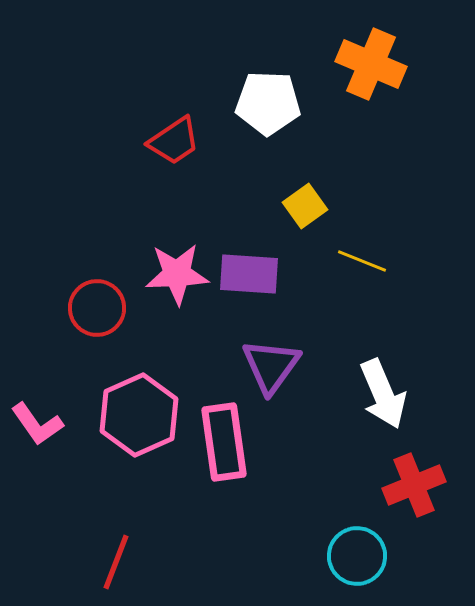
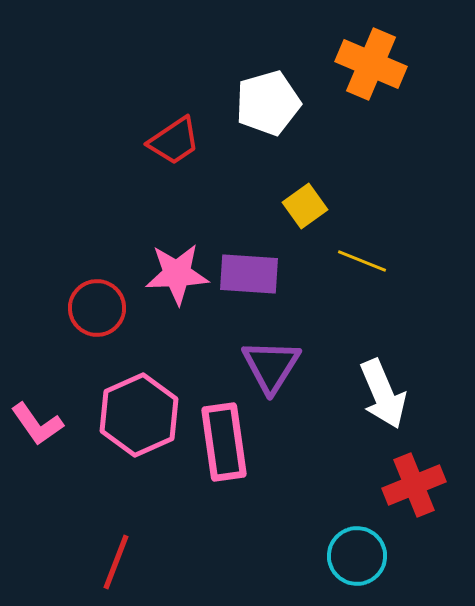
white pentagon: rotated 18 degrees counterclockwise
purple triangle: rotated 4 degrees counterclockwise
